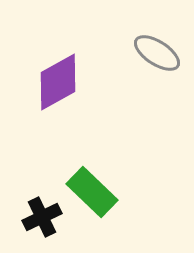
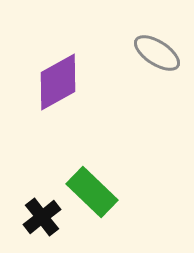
black cross: rotated 12 degrees counterclockwise
